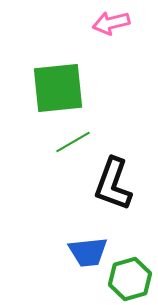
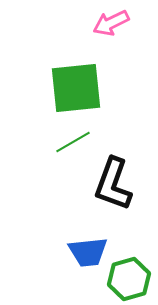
pink arrow: rotated 12 degrees counterclockwise
green square: moved 18 px right
green hexagon: moved 1 px left
